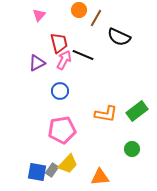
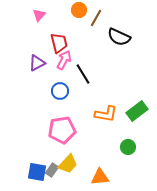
black line: moved 19 px down; rotated 35 degrees clockwise
green circle: moved 4 px left, 2 px up
